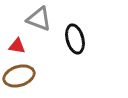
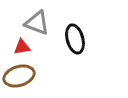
gray triangle: moved 2 px left, 4 px down
red triangle: moved 5 px right, 1 px down; rotated 18 degrees counterclockwise
